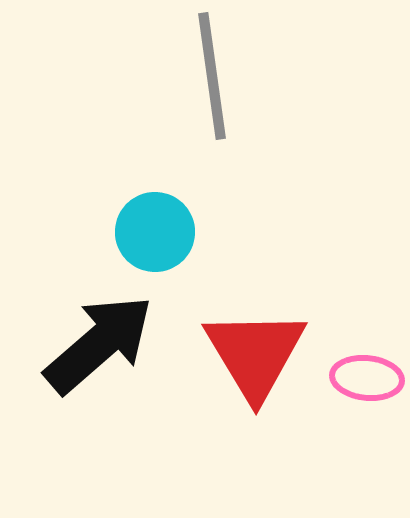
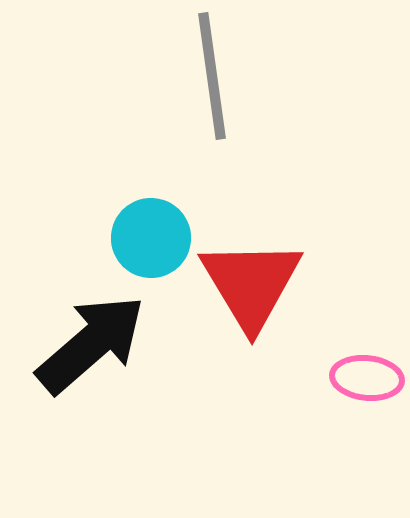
cyan circle: moved 4 px left, 6 px down
black arrow: moved 8 px left
red triangle: moved 4 px left, 70 px up
